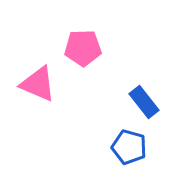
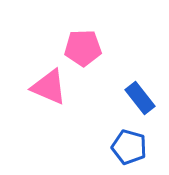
pink triangle: moved 11 px right, 3 px down
blue rectangle: moved 4 px left, 4 px up
